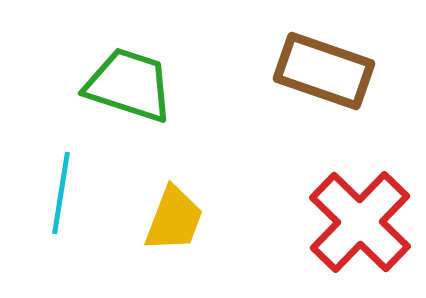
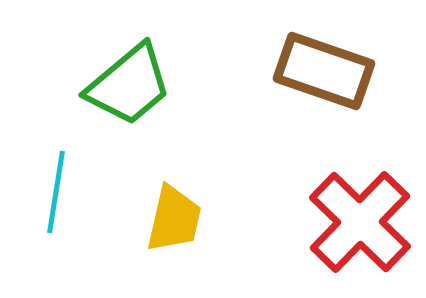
green trapezoid: rotated 122 degrees clockwise
cyan line: moved 5 px left, 1 px up
yellow trapezoid: rotated 8 degrees counterclockwise
